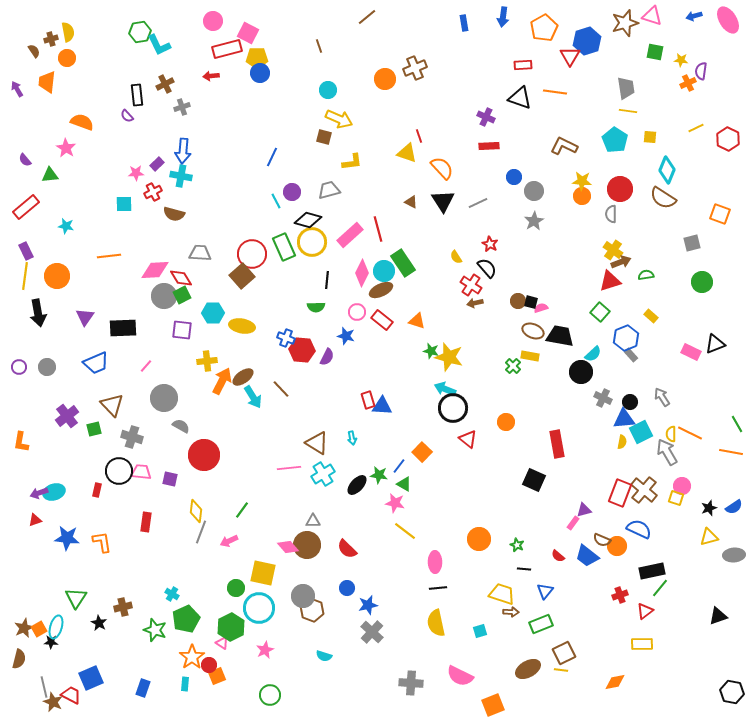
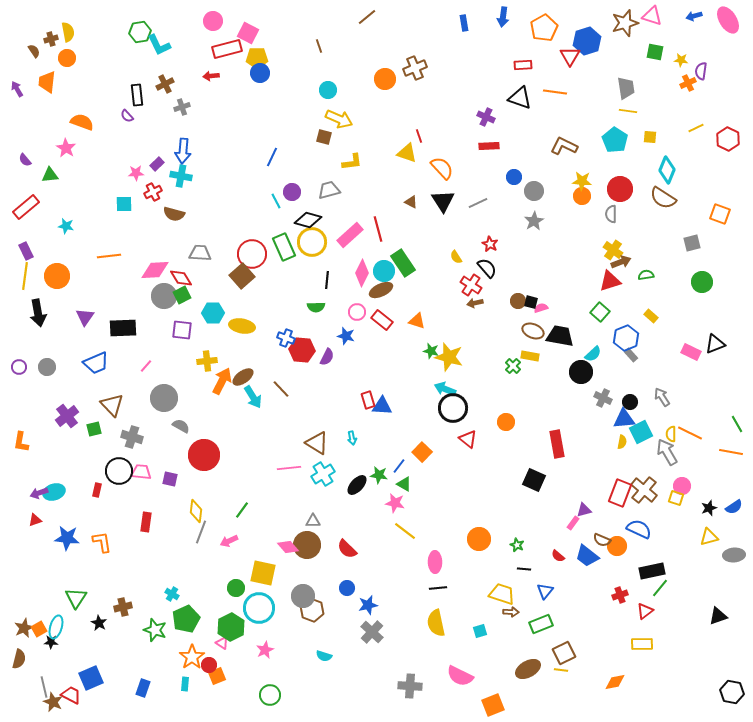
gray cross at (411, 683): moved 1 px left, 3 px down
